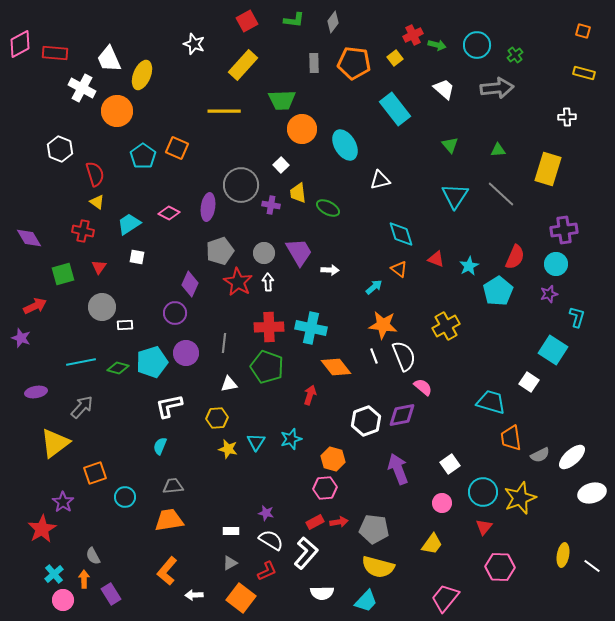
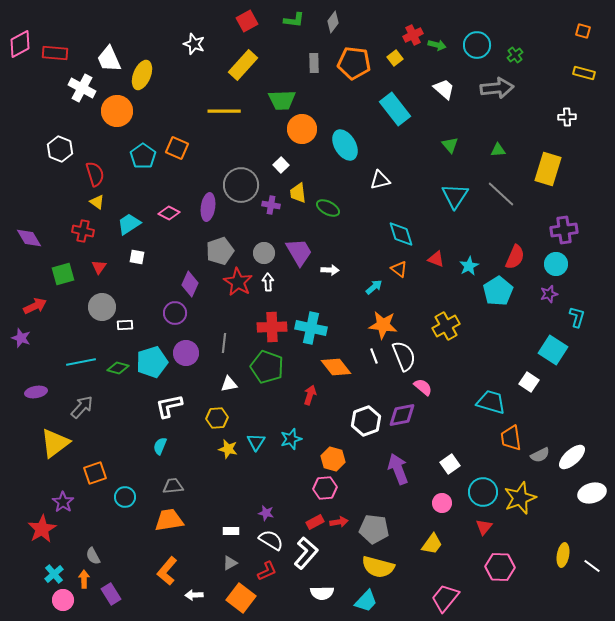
red cross at (269, 327): moved 3 px right
